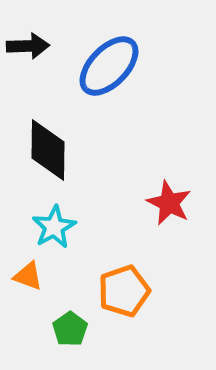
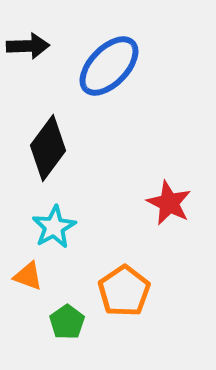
black diamond: moved 2 px up; rotated 36 degrees clockwise
orange pentagon: rotated 15 degrees counterclockwise
green pentagon: moved 3 px left, 7 px up
